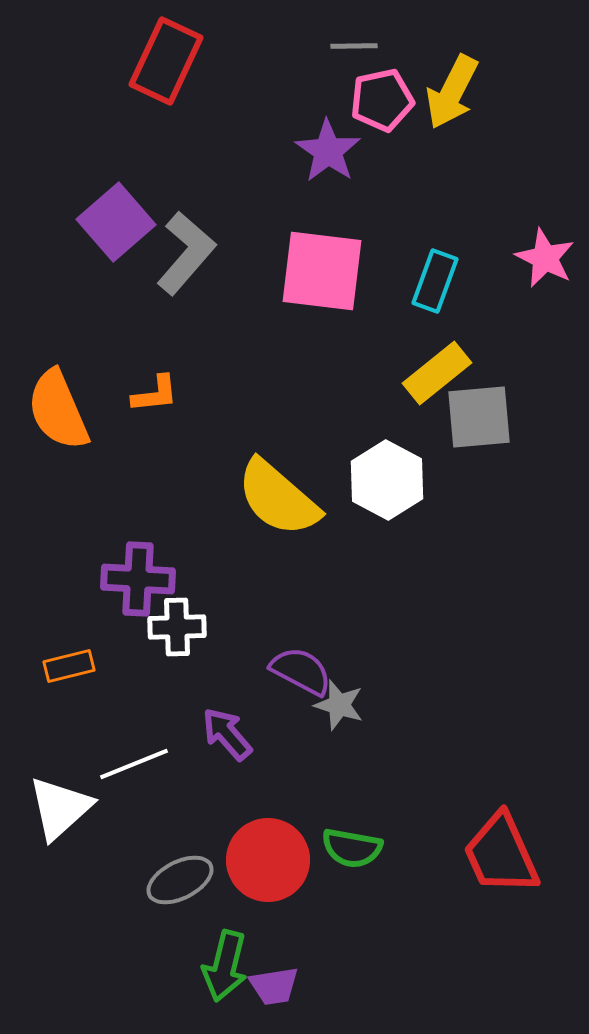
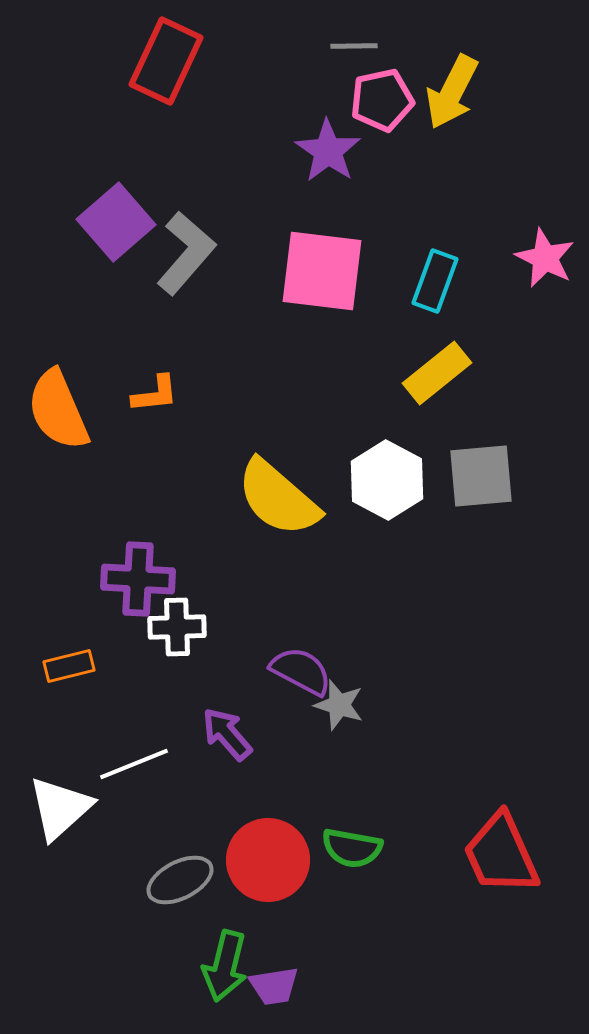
gray square: moved 2 px right, 59 px down
